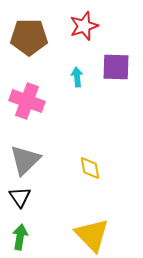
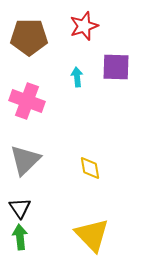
black triangle: moved 11 px down
green arrow: rotated 15 degrees counterclockwise
